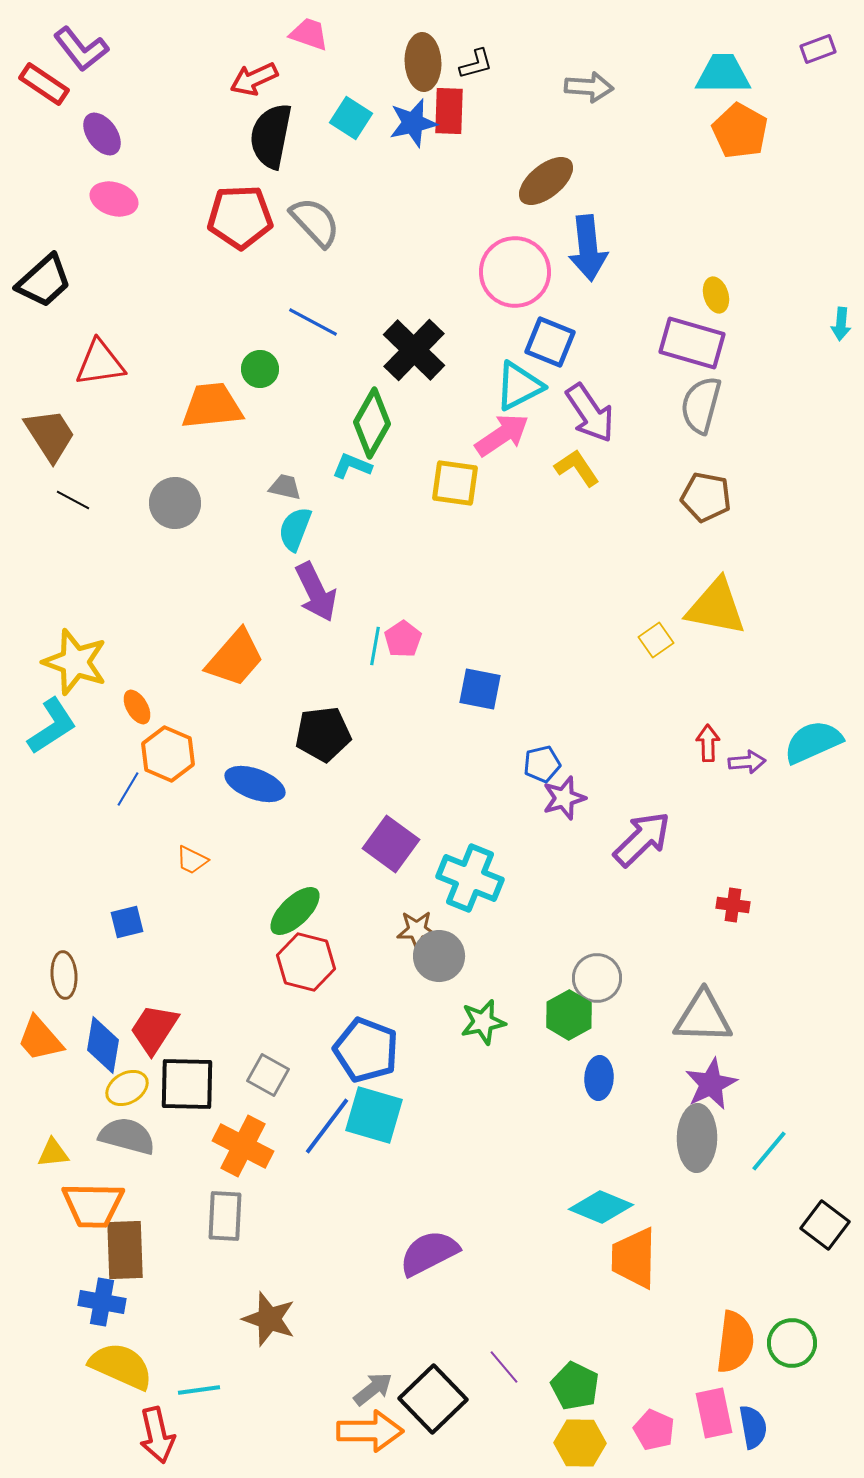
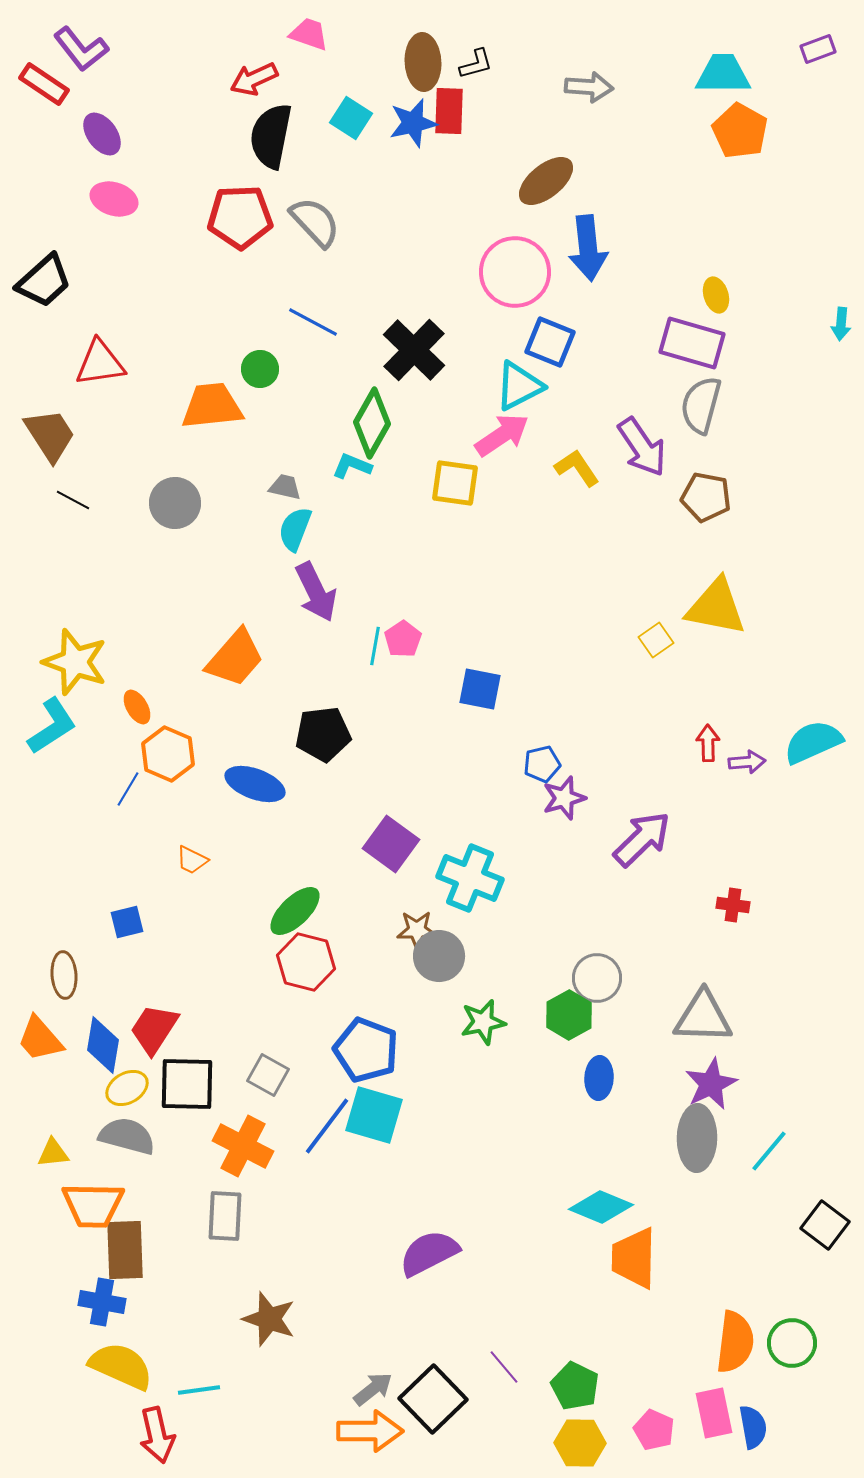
purple arrow at (590, 413): moved 52 px right, 34 px down
